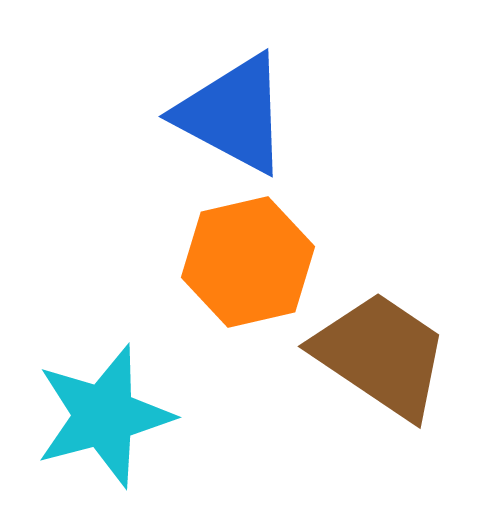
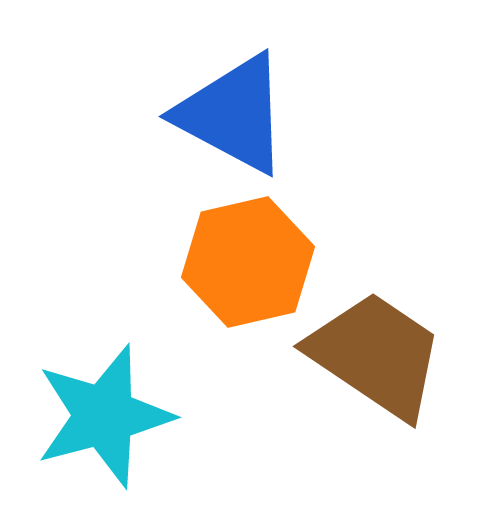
brown trapezoid: moved 5 px left
